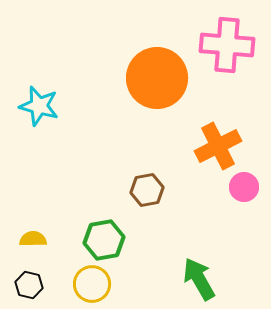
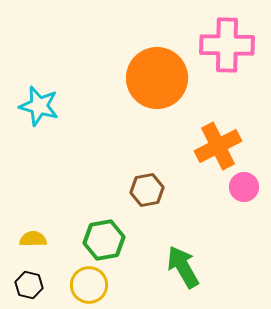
pink cross: rotated 4 degrees counterclockwise
green arrow: moved 16 px left, 12 px up
yellow circle: moved 3 px left, 1 px down
